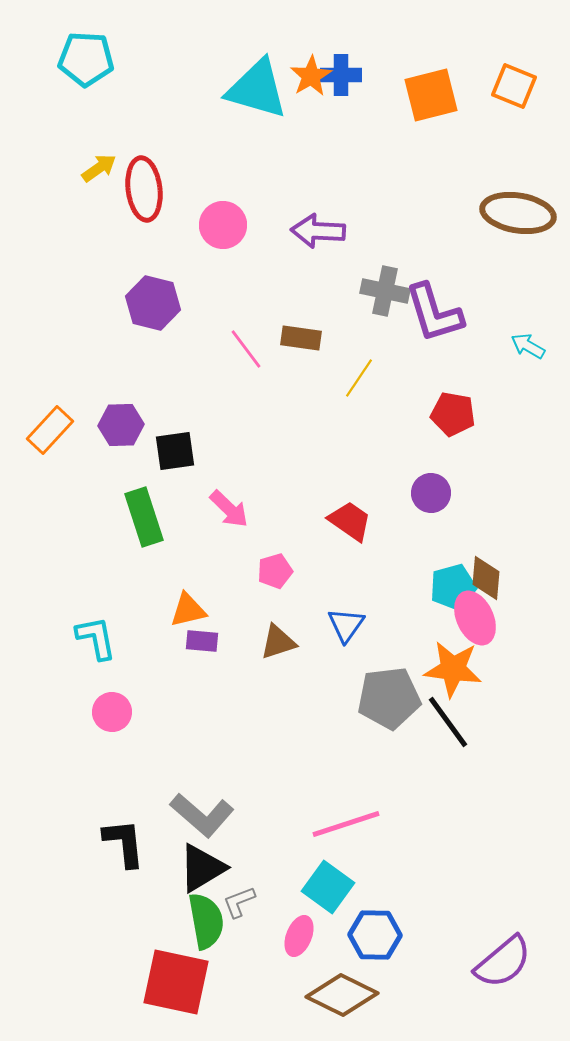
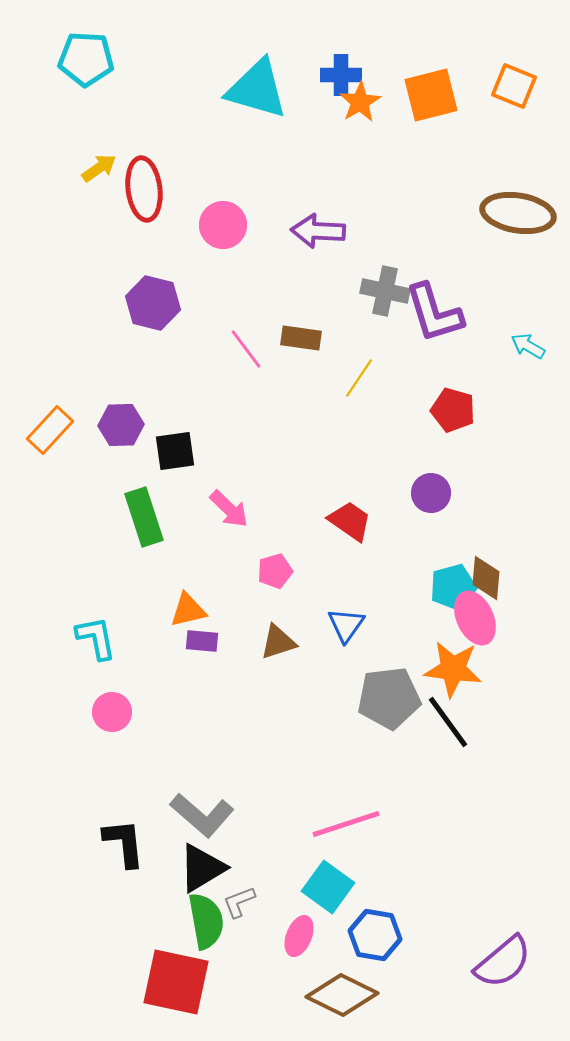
orange star at (311, 76): moved 49 px right, 26 px down
red pentagon at (453, 414): moved 4 px up; rotated 6 degrees clockwise
blue hexagon at (375, 935): rotated 9 degrees clockwise
